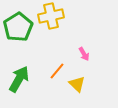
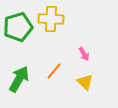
yellow cross: moved 3 px down; rotated 15 degrees clockwise
green pentagon: rotated 16 degrees clockwise
orange line: moved 3 px left
yellow triangle: moved 8 px right, 2 px up
